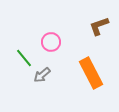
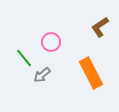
brown L-shape: moved 1 px right, 1 px down; rotated 15 degrees counterclockwise
